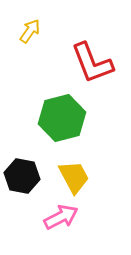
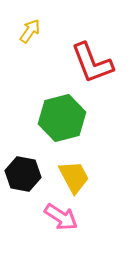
black hexagon: moved 1 px right, 2 px up
pink arrow: rotated 60 degrees clockwise
